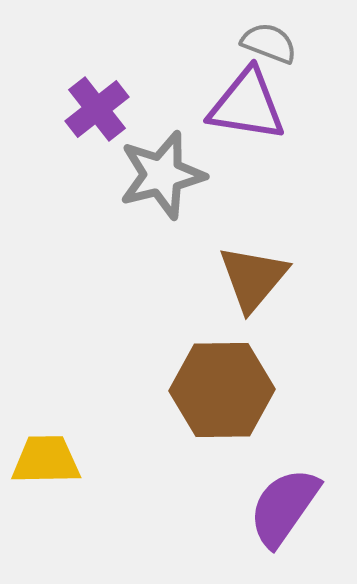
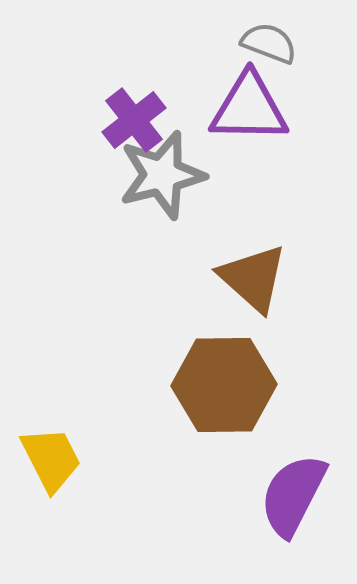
purple triangle: moved 2 px right, 3 px down; rotated 8 degrees counterclockwise
purple cross: moved 37 px right, 11 px down
brown triangle: rotated 28 degrees counterclockwise
brown hexagon: moved 2 px right, 5 px up
yellow trapezoid: moved 5 px right, 1 px up; rotated 64 degrees clockwise
purple semicircle: moved 9 px right, 12 px up; rotated 8 degrees counterclockwise
